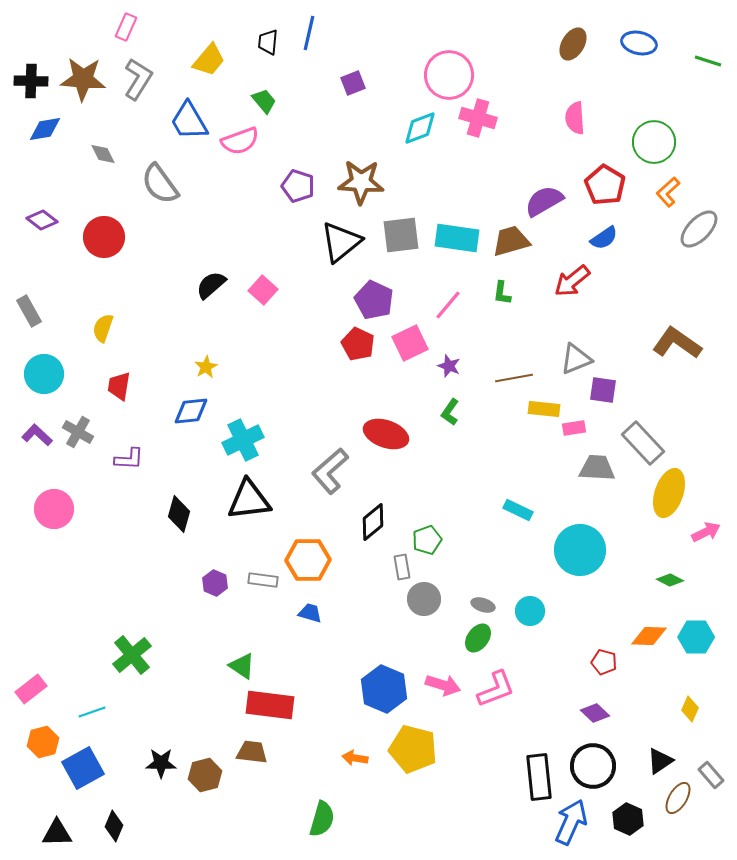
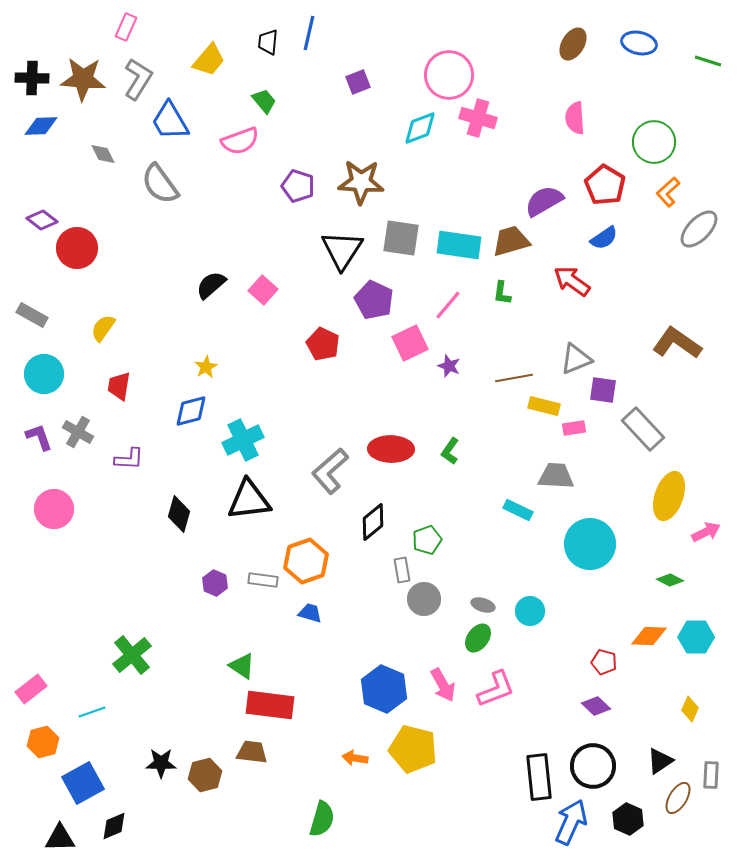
black cross at (31, 81): moved 1 px right, 3 px up
purple square at (353, 83): moved 5 px right, 1 px up
blue trapezoid at (189, 121): moved 19 px left
blue diamond at (45, 129): moved 4 px left, 3 px up; rotated 8 degrees clockwise
gray square at (401, 235): moved 3 px down; rotated 15 degrees clockwise
red circle at (104, 237): moved 27 px left, 11 px down
cyan rectangle at (457, 238): moved 2 px right, 7 px down
black triangle at (341, 242): moved 1 px right, 8 px down; rotated 18 degrees counterclockwise
red arrow at (572, 281): rotated 75 degrees clockwise
gray rectangle at (29, 311): moved 3 px right, 4 px down; rotated 32 degrees counterclockwise
yellow semicircle at (103, 328): rotated 16 degrees clockwise
red pentagon at (358, 344): moved 35 px left
yellow rectangle at (544, 409): moved 3 px up; rotated 8 degrees clockwise
blue diamond at (191, 411): rotated 9 degrees counterclockwise
green L-shape at (450, 412): moved 39 px down
red ellipse at (386, 434): moved 5 px right, 15 px down; rotated 18 degrees counterclockwise
purple L-shape at (37, 435): moved 2 px right, 2 px down; rotated 28 degrees clockwise
gray rectangle at (643, 443): moved 14 px up
gray trapezoid at (597, 468): moved 41 px left, 8 px down
yellow ellipse at (669, 493): moved 3 px down
cyan circle at (580, 550): moved 10 px right, 6 px up
orange hexagon at (308, 560): moved 2 px left, 1 px down; rotated 18 degrees counterclockwise
gray rectangle at (402, 567): moved 3 px down
pink arrow at (443, 685): rotated 44 degrees clockwise
purple diamond at (595, 713): moved 1 px right, 7 px up
blue square at (83, 768): moved 15 px down
gray rectangle at (711, 775): rotated 44 degrees clockwise
black diamond at (114, 826): rotated 44 degrees clockwise
black triangle at (57, 833): moved 3 px right, 5 px down
